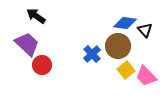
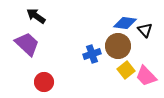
blue cross: rotated 24 degrees clockwise
red circle: moved 2 px right, 17 px down
